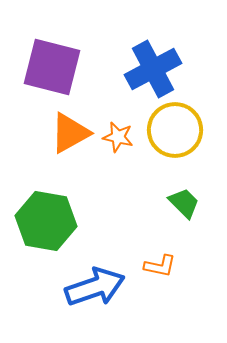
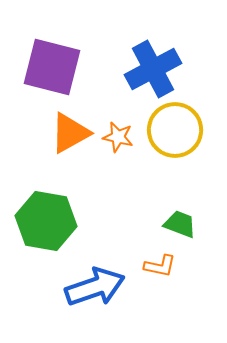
green trapezoid: moved 4 px left, 21 px down; rotated 24 degrees counterclockwise
